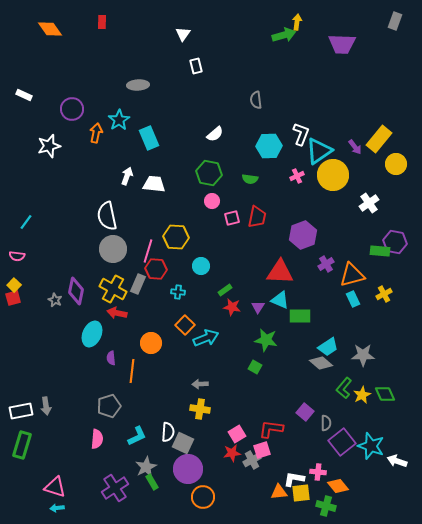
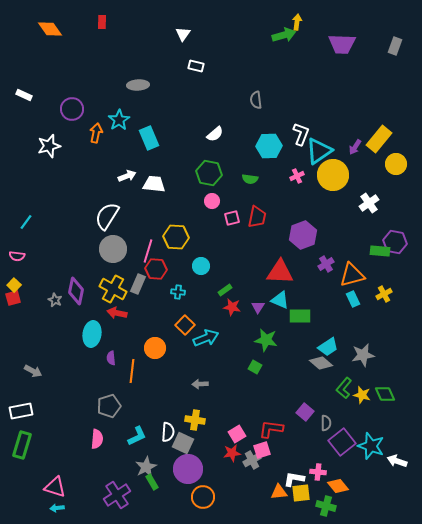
gray rectangle at (395, 21): moved 25 px down
white rectangle at (196, 66): rotated 63 degrees counterclockwise
purple arrow at (355, 147): rotated 70 degrees clockwise
white arrow at (127, 176): rotated 48 degrees clockwise
white semicircle at (107, 216): rotated 44 degrees clockwise
cyan ellipse at (92, 334): rotated 15 degrees counterclockwise
orange circle at (151, 343): moved 4 px right, 5 px down
gray star at (363, 355): rotated 10 degrees counterclockwise
yellow star at (362, 395): rotated 30 degrees counterclockwise
gray arrow at (46, 406): moved 13 px left, 35 px up; rotated 54 degrees counterclockwise
yellow cross at (200, 409): moved 5 px left, 11 px down
purple cross at (115, 488): moved 2 px right, 7 px down
